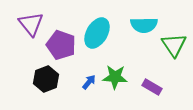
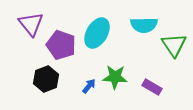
blue arrow: moved 4 px down
